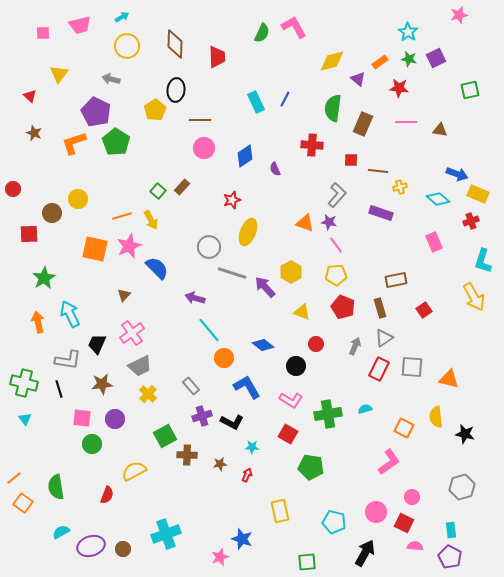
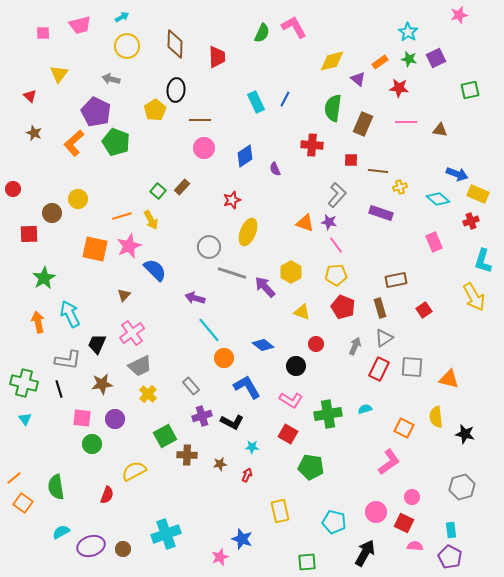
green pentagon at (116, 142): rotated 12 degrees counterclockwise
orange L-shape at (74, 143): rotated 24 degrees counterclockwise
blue semicircle at (157, 268): moved 2 px left, 2 px down
